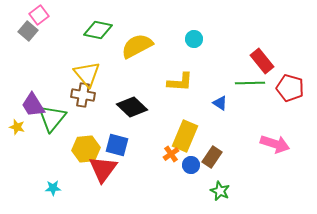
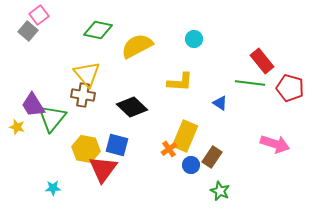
green line: rotated 8 degrees clockwise
yellow hexagon: rotated 16 degrees clockwise
orange cross: moved 2 px left, 5 px up
